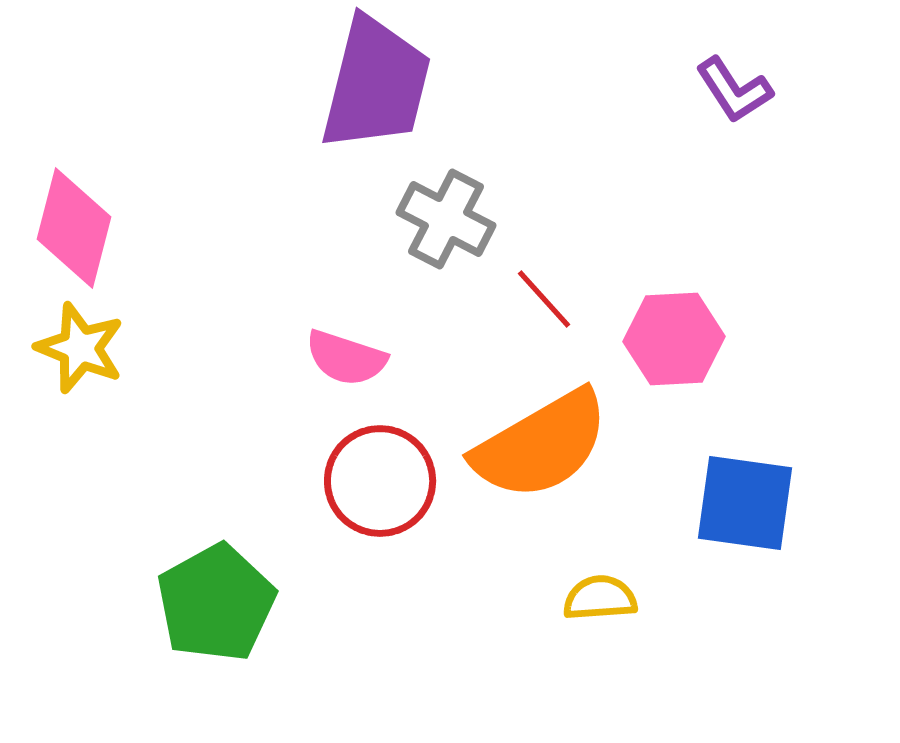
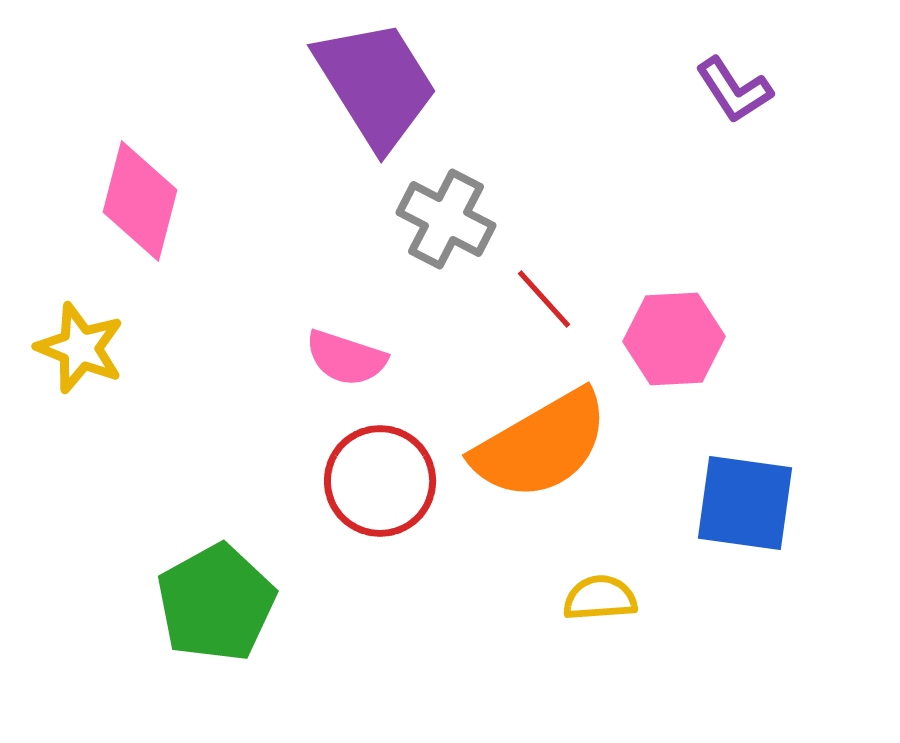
purple trapezoid: rotated 46 degrees counterclockwise
pink diamond: moved 66 px right, 27 px up
